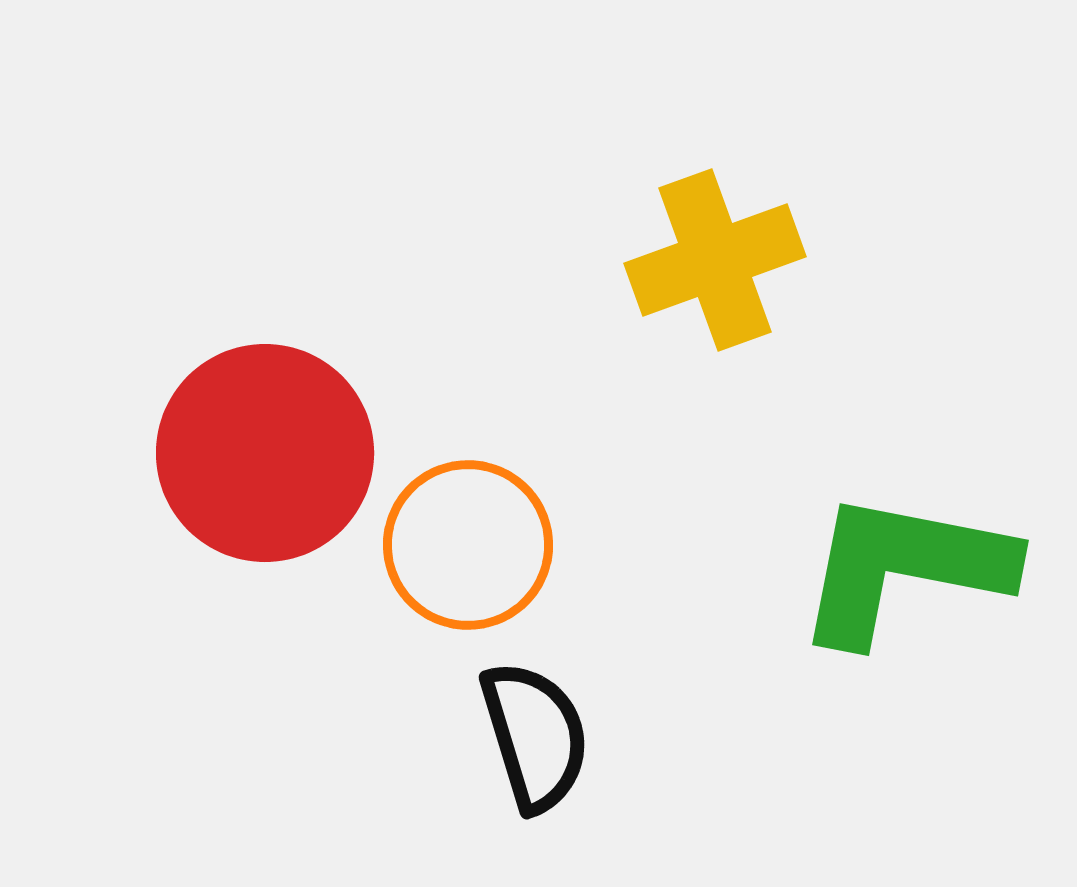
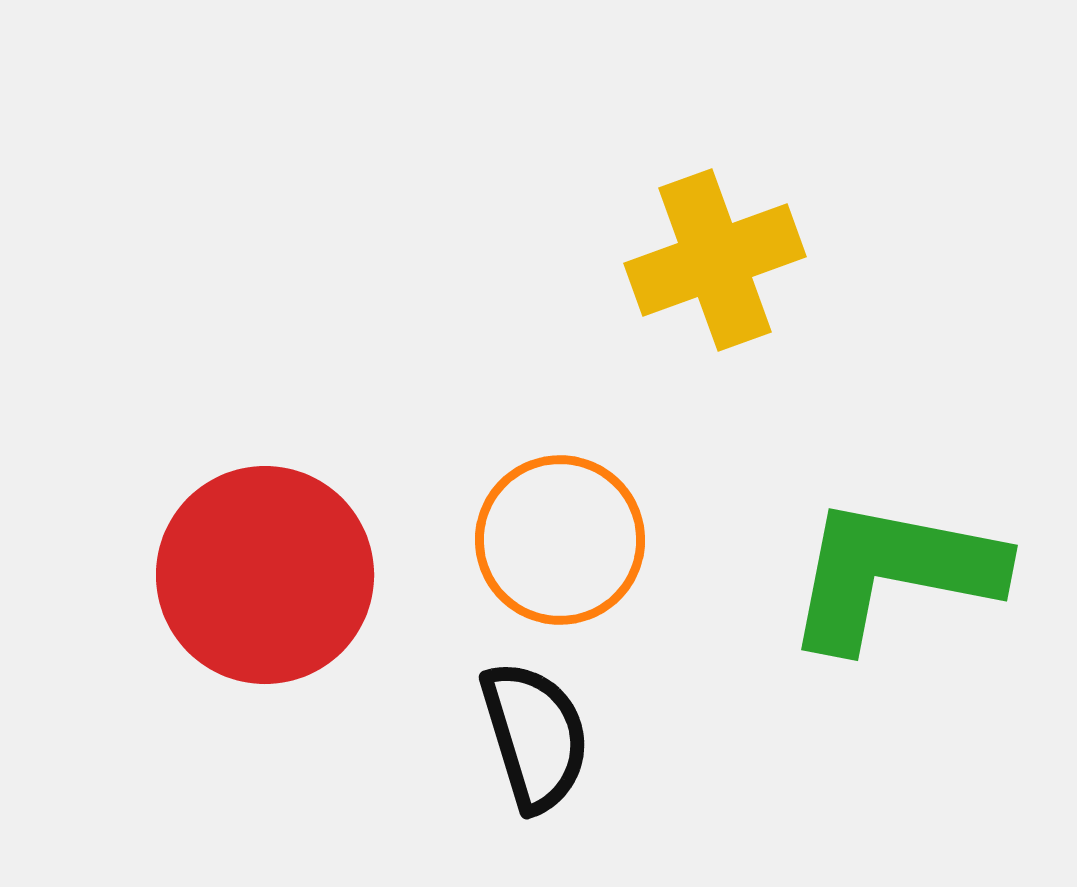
red circle: moved 122 px down
orange circle: moved 92 px right, 5 px up
green L-shape: moved 11 px left, 5 px down
